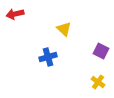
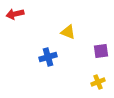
yellow triangle: moved 4 px right, 3 px down; rotated 21 degrees counterclockwise
purple square: rotated 35 degrees counterclockwise
yellow cross: rotated 32 degrees clockwise
